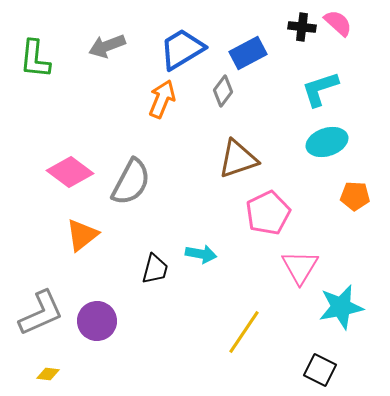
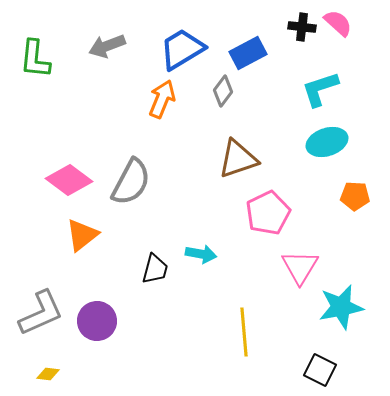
pink diamond: moved 1 px left, 8 px down
yellow line: rotated 39 degrees counterclockwise
